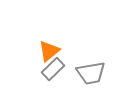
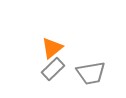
orange triangle: moved 3 px right, 3 px up
